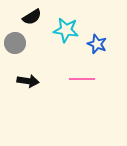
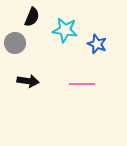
black semicircle: rotated 36 degrees counterclockwise
cyan star: moved 1 px left
pink line: moved 5 px down
